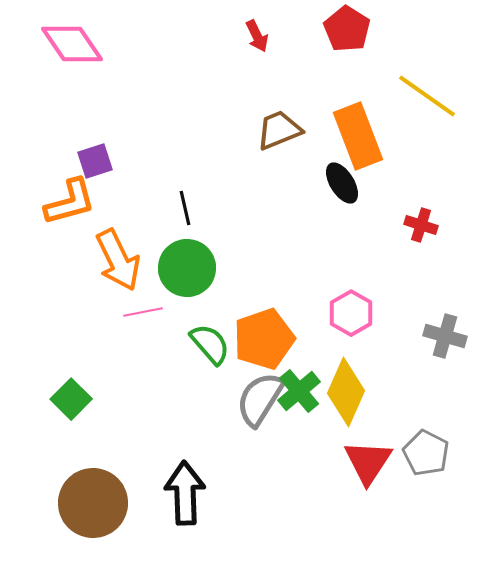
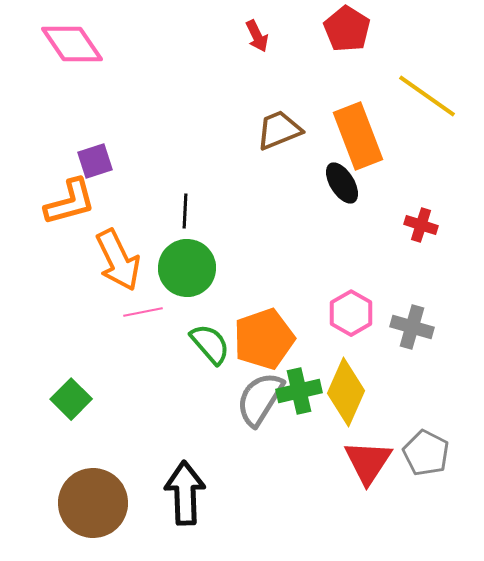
black line: moved 3 px down; rotated 16 degrees clockwise
gray cross: moved 33 px left, 9 px up
green cross: rotated 27 degrees clockwise
